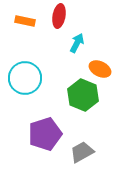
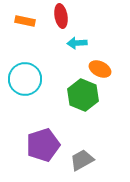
red ellipse: moved 2 px right; rotated 20 degrees counterclockwise
cyan arrow: rotated 120 degrees counterclockwise
cyan circle: moved 1 px down
purple pentagon: moved 2 px left, 11 px down
gray trapezoid: moved 8 px down
